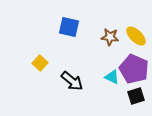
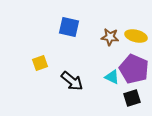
yellow ellipse: rotated 30 degrees counterclockwise
yellow square: rotated 28 degrees clockwise
black square: moved 4 px left, 2 px down
